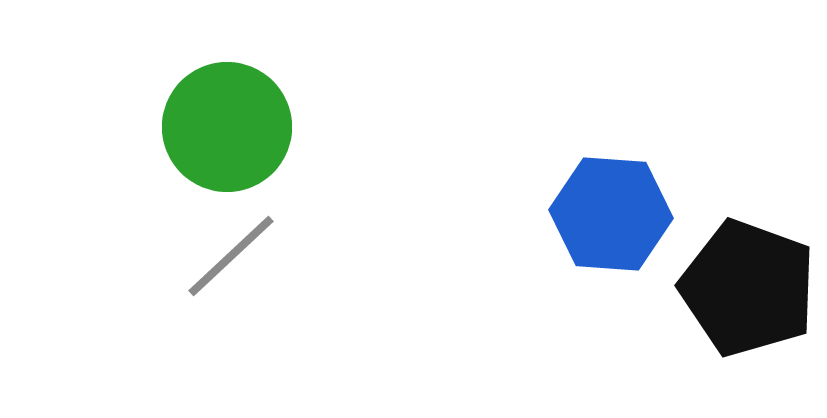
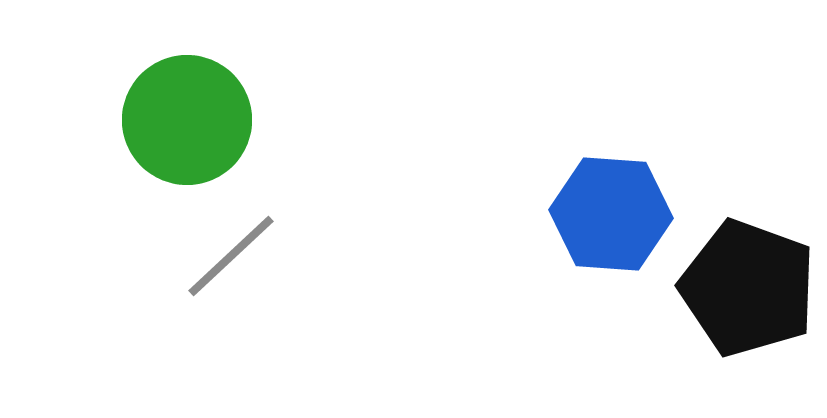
green circle: moved 40 px left, 7 px up
